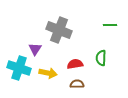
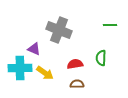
purple triangle: moved 1 px left; rotated 40 degrees counterclockwise
cyan cross: moved 1 px right; rotated 20 degrees counterclockwise
yellow arrow: moved 3 px left; rotated 24 degrees clockwise
